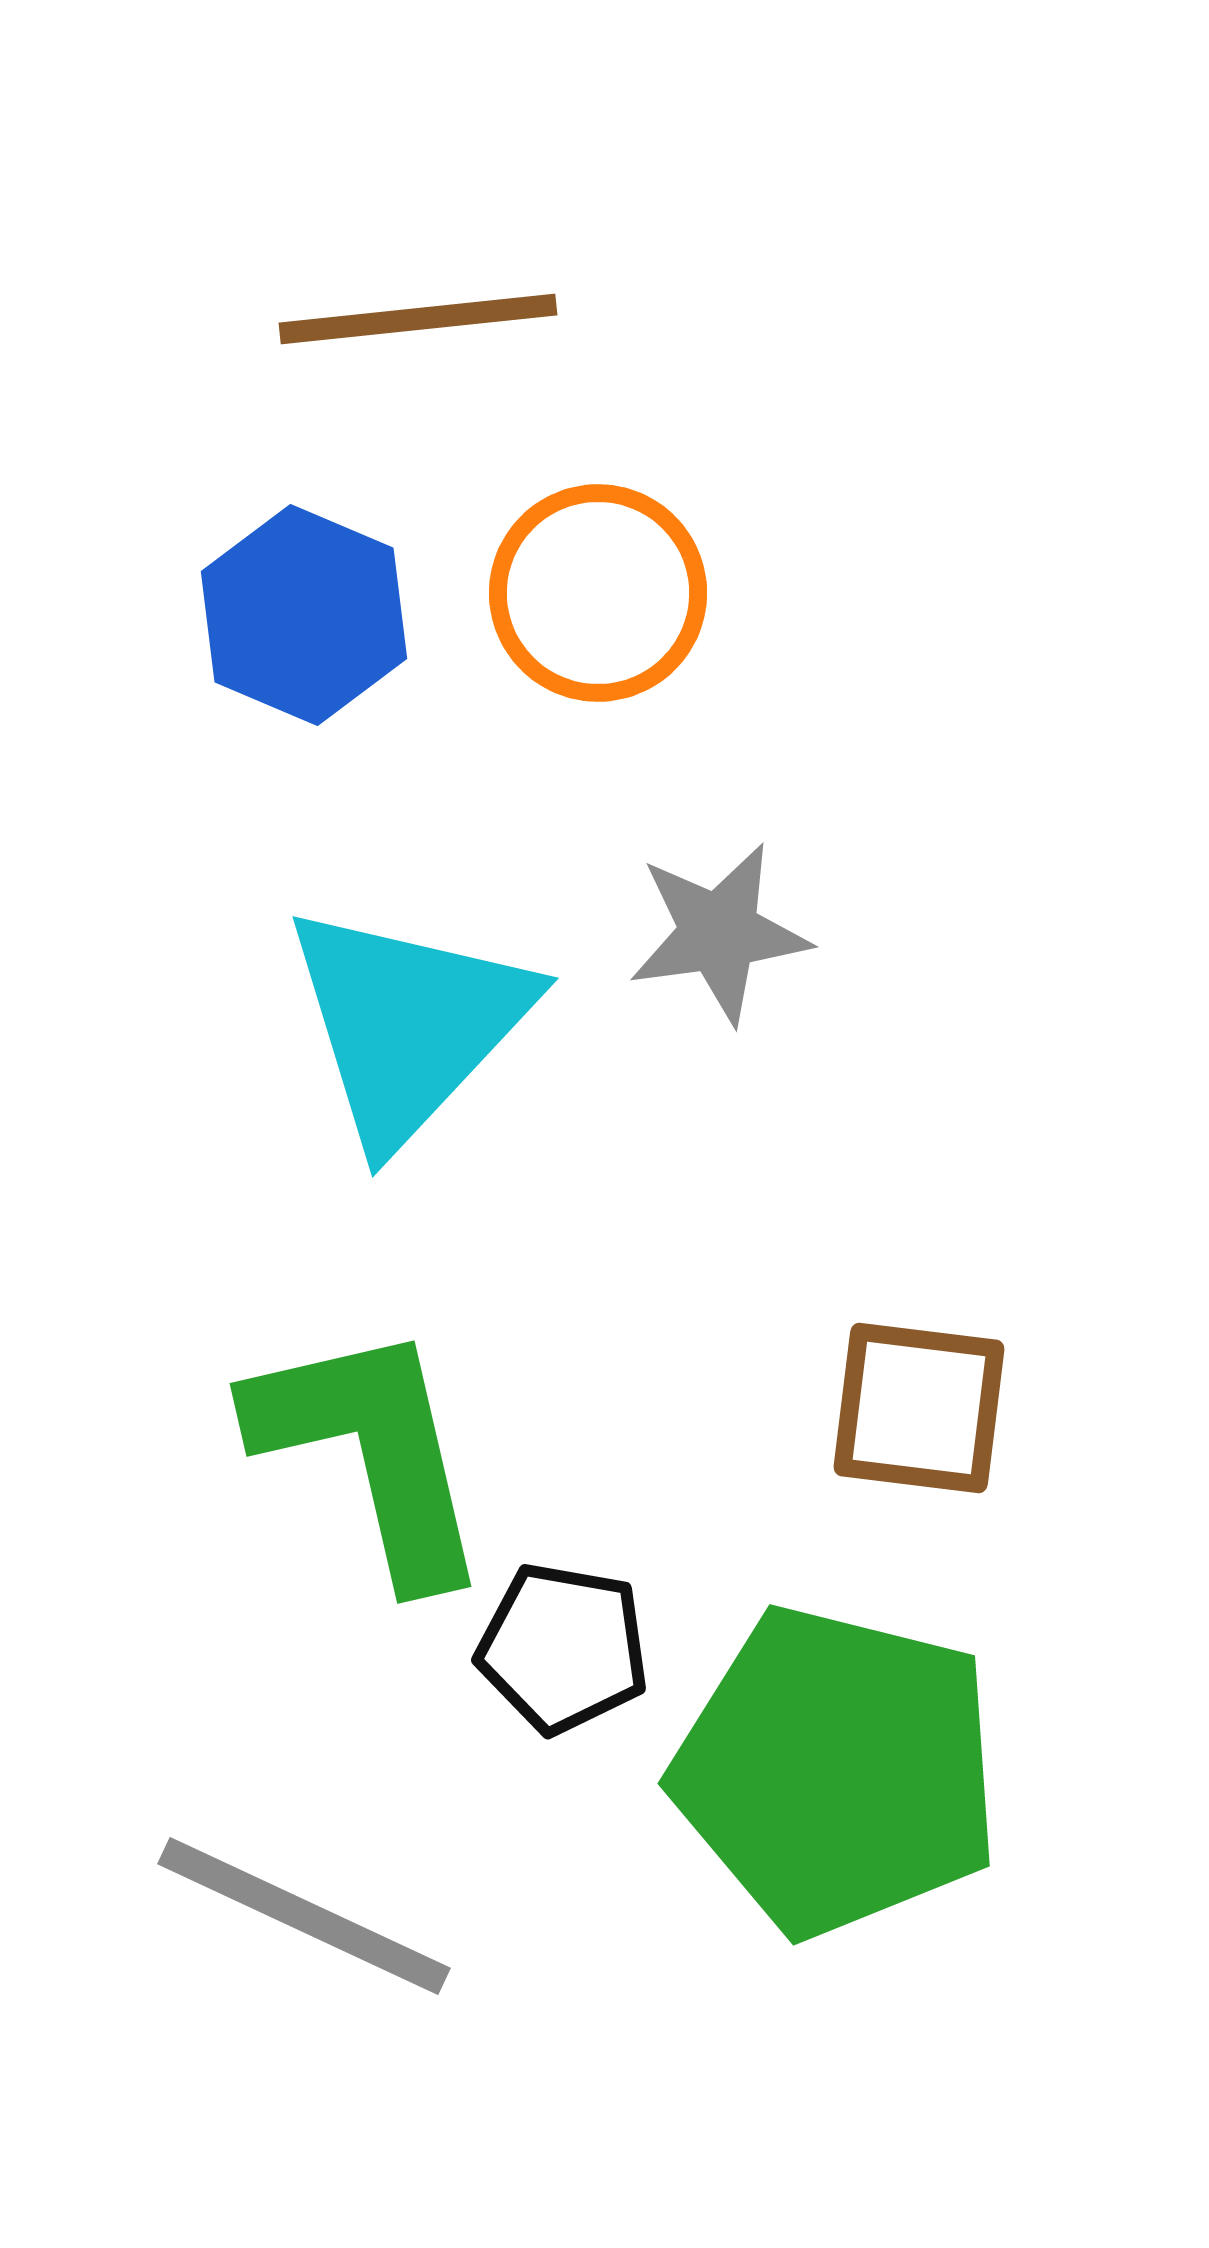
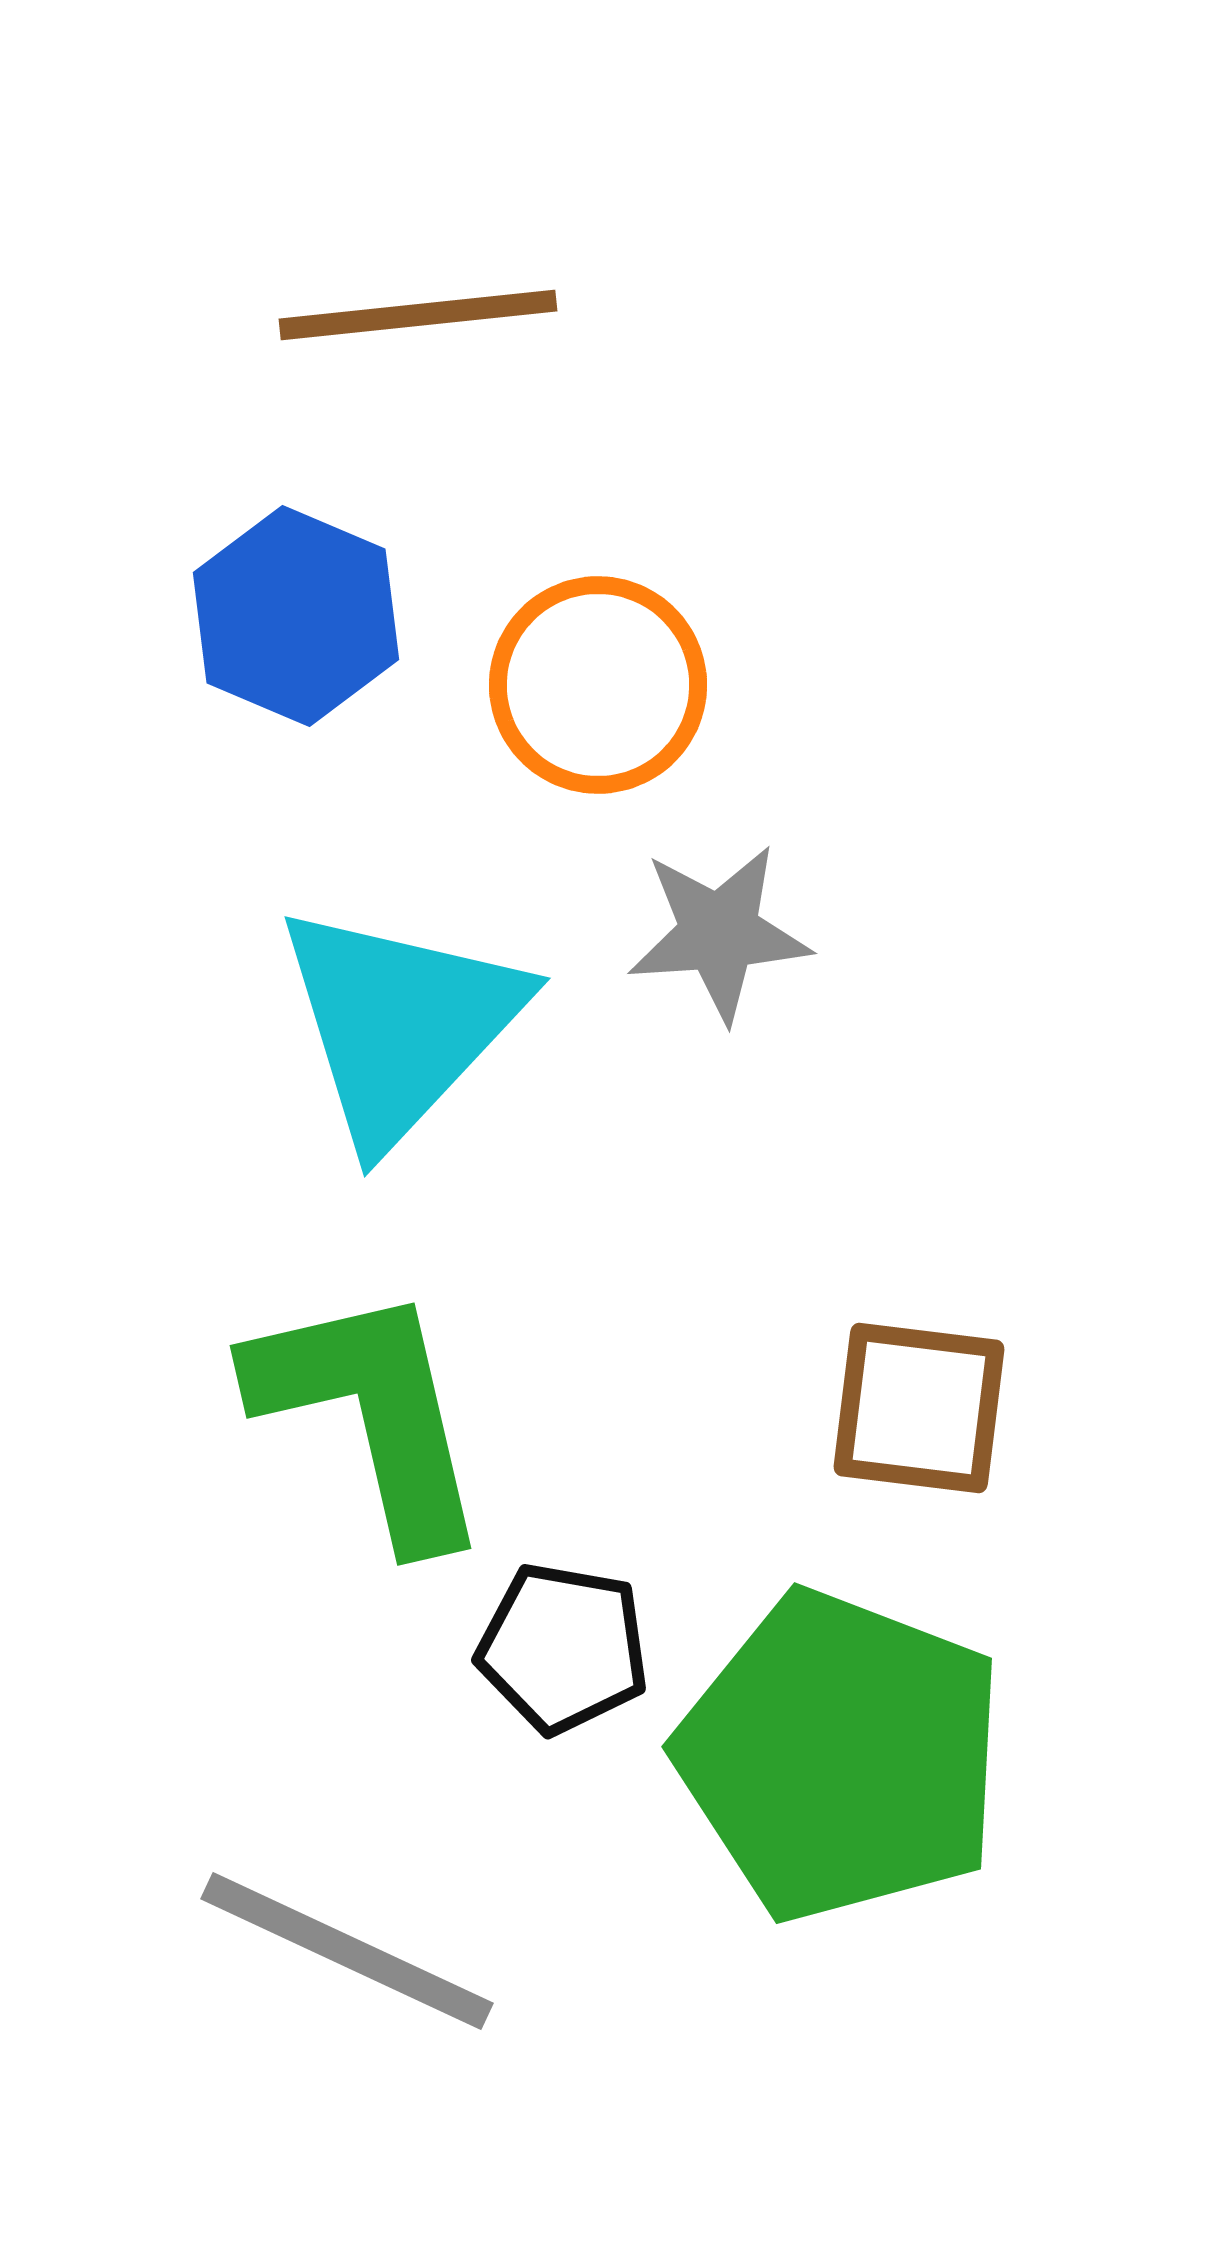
brown line: moved 4 px up
orange circle: moved 92 px down
blue hexagon: moved 8 px left, 1 px down
gray star: rotated 4 degrees clockwise
cyan triangle: moved 8 px left
green L-shape: moved 38 px up
green pentagon: moved 4 px right, 15 px up; rotated 7 degrees clockwise
gray line: moved 43 px right, 35 px down
